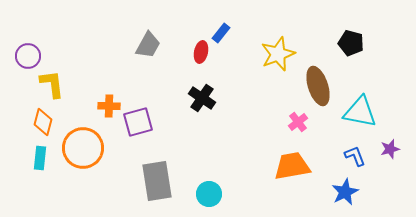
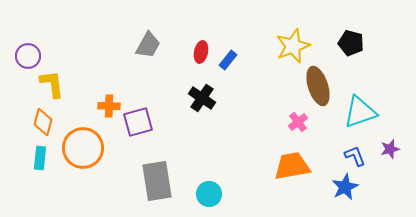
blue rectangle: moved 7 px right, 27 px down
yellow star: moved 15 px right, 8 px up
cyan triangle: rotated 30 degrees counterclockwise
blue star: moved 5 px up
